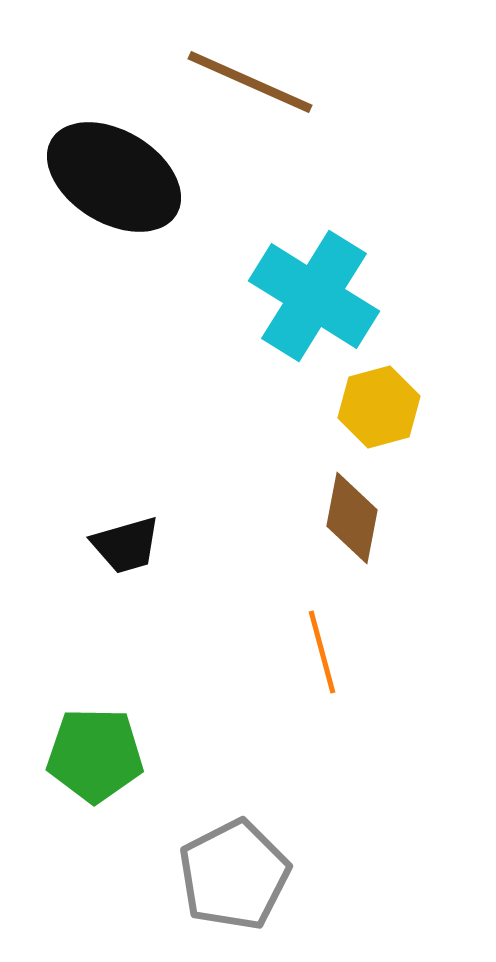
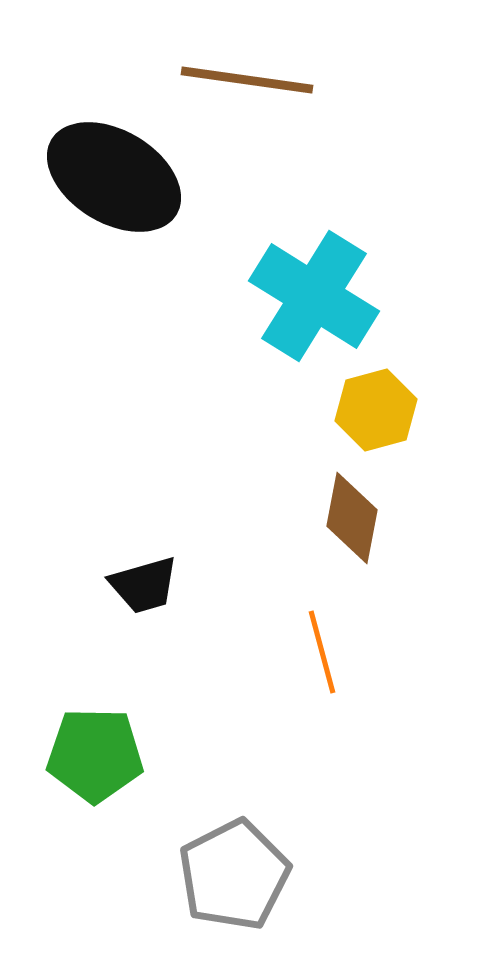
brown line: moved 3 px left, 2 px up; rotated 16 degrees counterclockwise
yellow hexagon: moved 3 px left, 3 px down
black trapezoid: moved 18 px right, 40 px down
